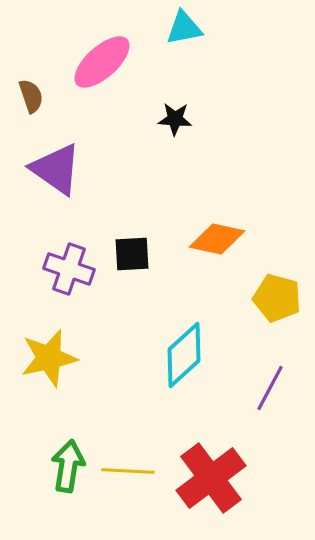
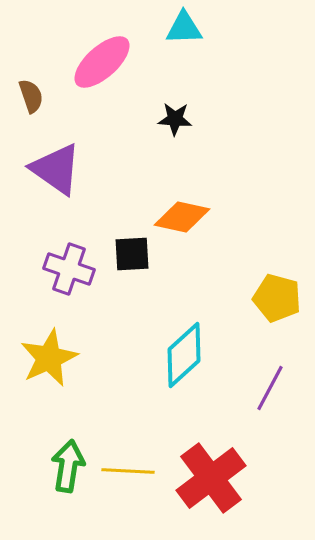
cyan triangle: rotated 9 degrees clockwise
orange diamond: moved 35 px left, 22 px up
yellow star: rotated 12 degrees counterclockwise
